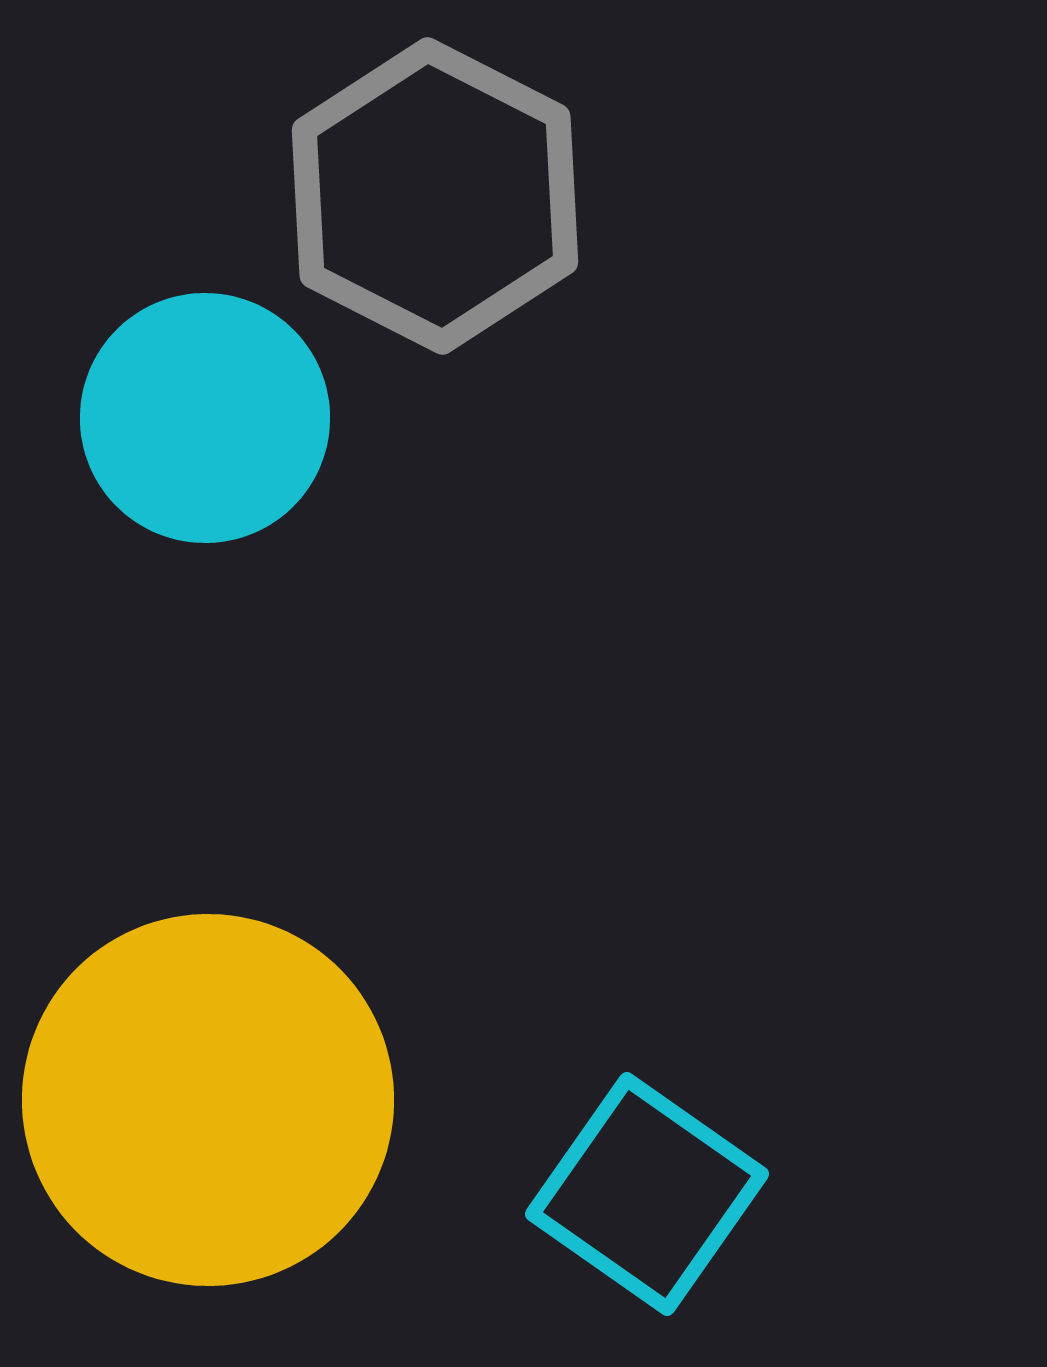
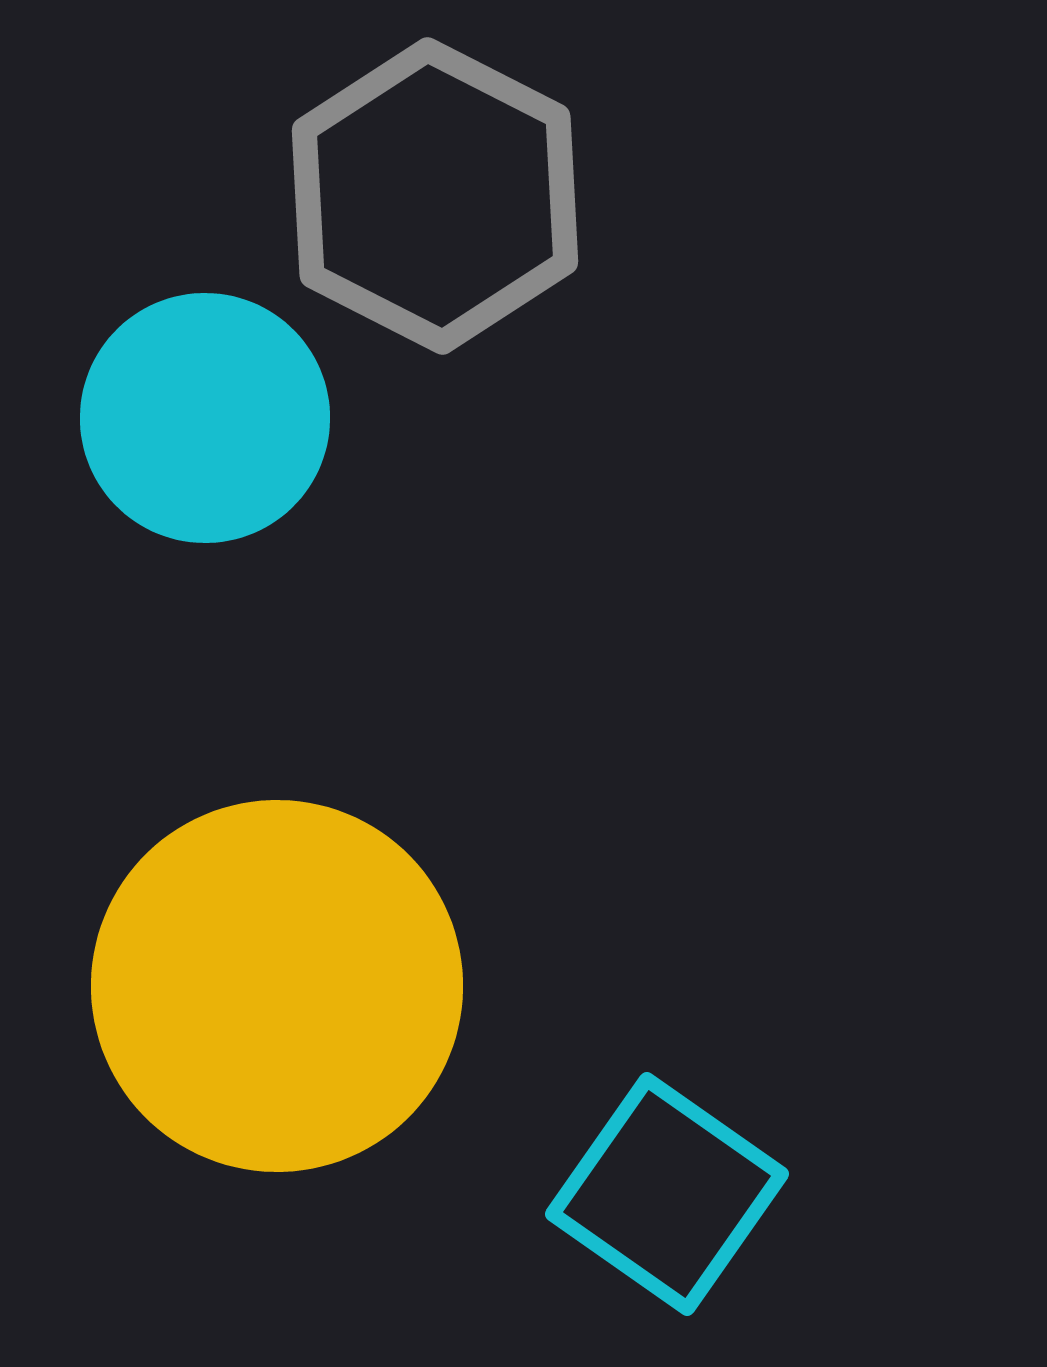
yellow circle: moved 69 px right, 114 px up
cyan square: moved 20 px right
